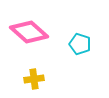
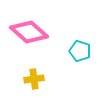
cyan pentagon: moved 7 px down
